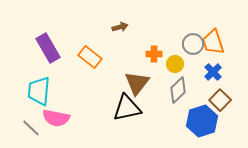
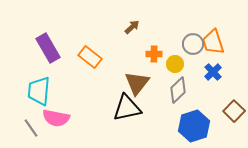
brown arrow: moved 12 px right; rotated 28 degrees counterclockwise
brown square: moved 14 px right, 11 px down
blue hexagon: moved 8 px left, 5 px down
gray line: rotated 12 degrees clockwise
